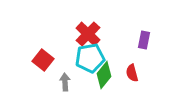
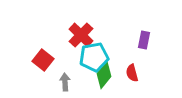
red cross: moved 7 px left, 1 px down
cyan pentagon: moved 4 px right, 1 px up
